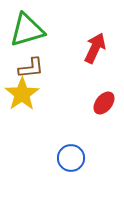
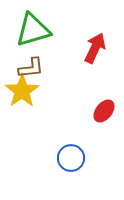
green triangle: moved 6 px right
yellow star: moved 3 px up
red ellipse: moved 8 px down
